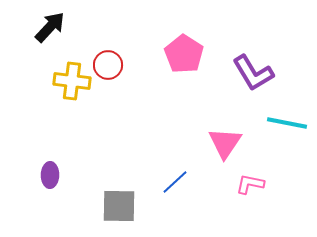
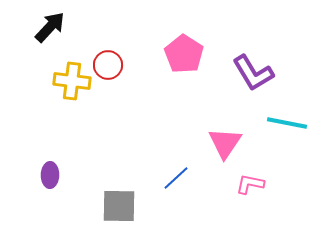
blue line: moved 1 px right, 4 px up
